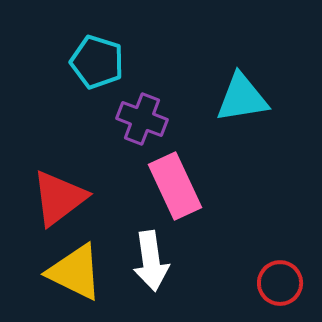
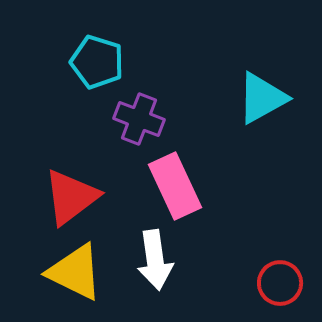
cyan triangle: moved 20 px right; rotated 20 degrees counterclockwise
purple cross: moved 3 px left
red triangle: moved 12 px right, 1 px up
white arrow: moved 4 px right, 1 px up
